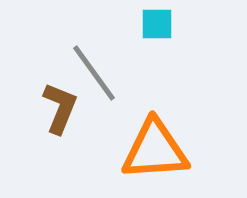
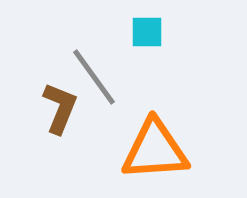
cyan square: moved 10 px left, 8 px down
gray line: moved 4 px down
